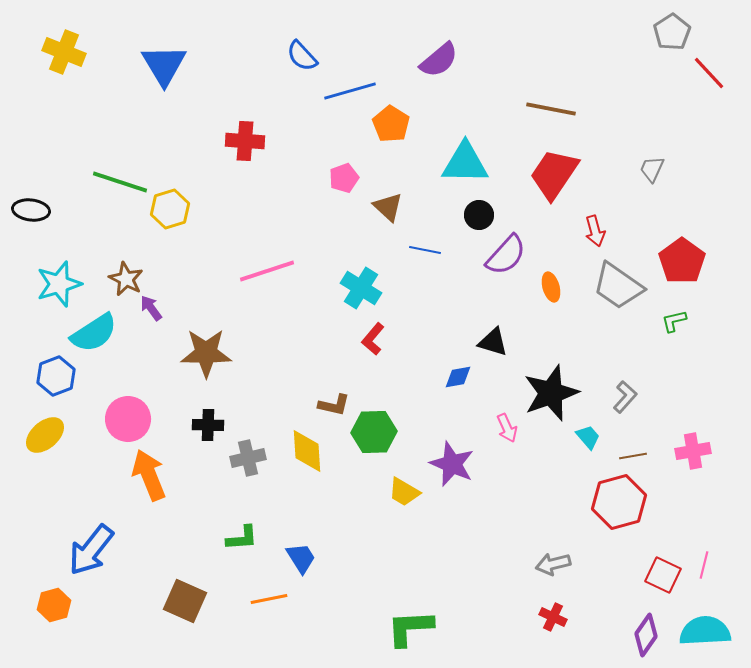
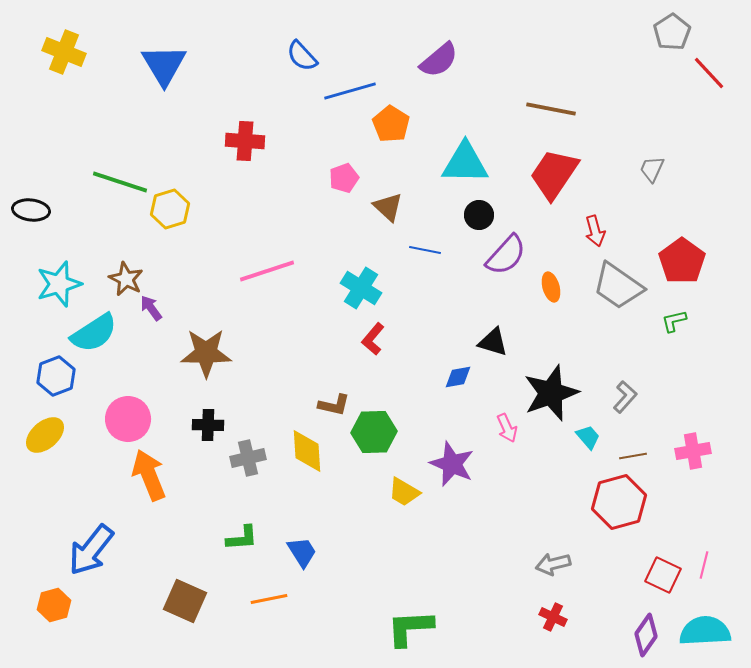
blue trapezoid at (301, 558): moved 1 px right, 6 px up
